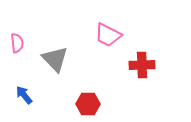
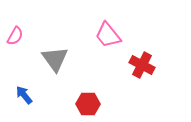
pink trapezoid: rotated 24 degrees clockwise
pink semicircle: moved 2 px left, 7 px up; rotated 36 degrees clockwise
gray triangle: rotated 8 degrees clockwise
red cross: rotated 30 degrees clockwise
